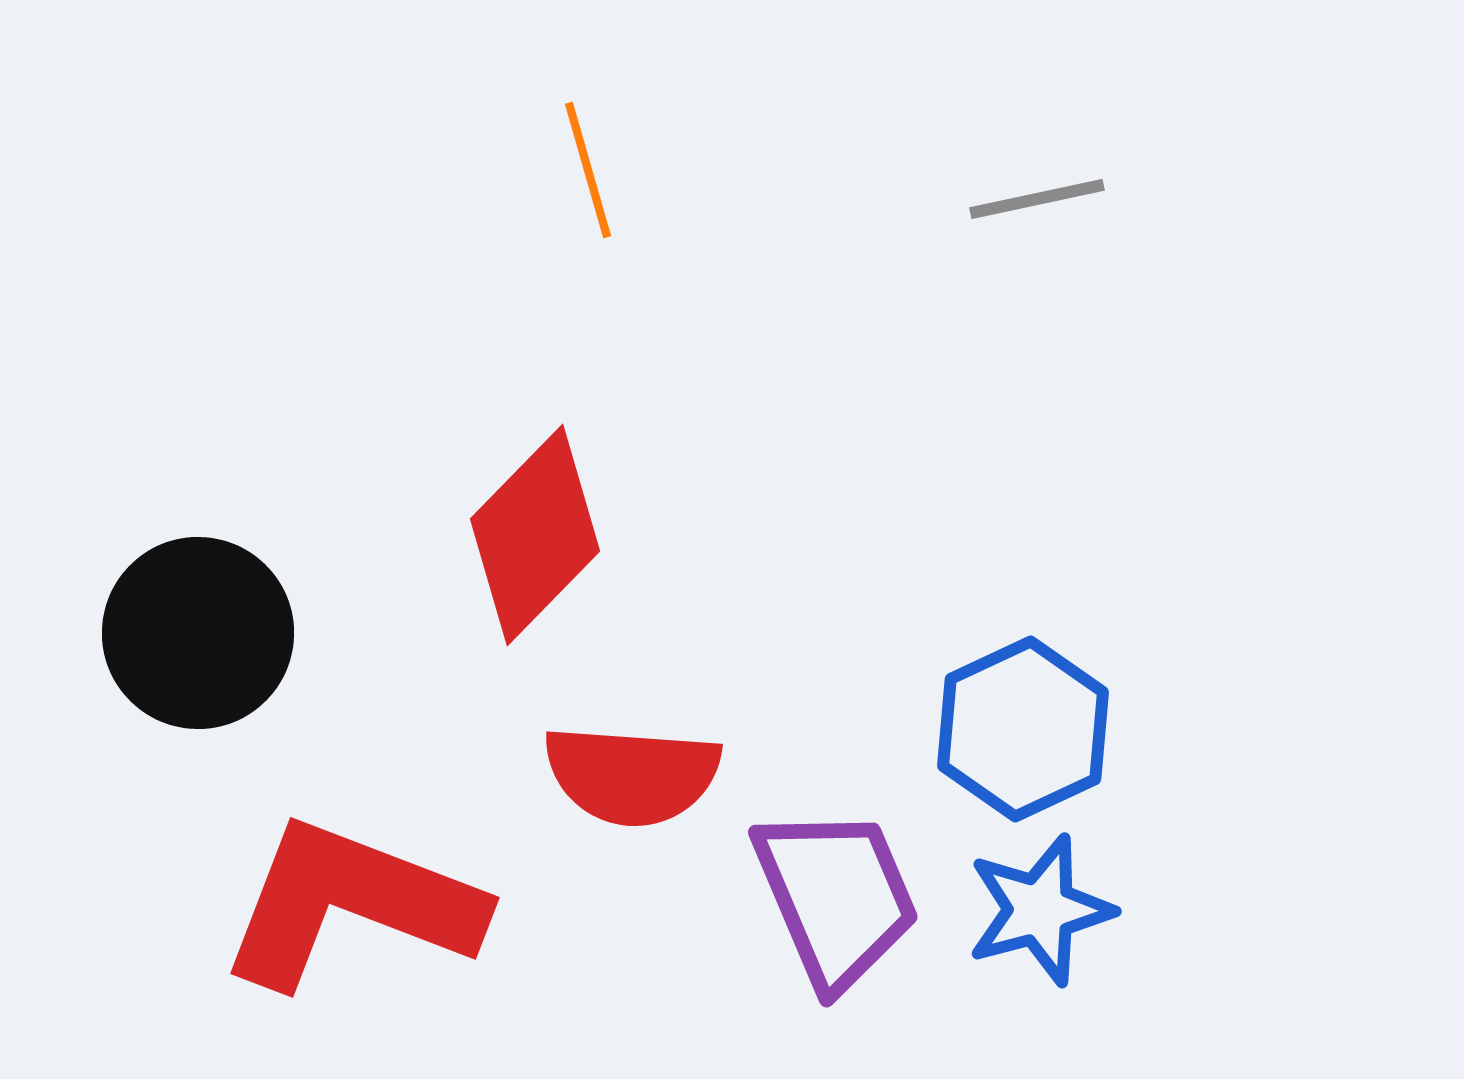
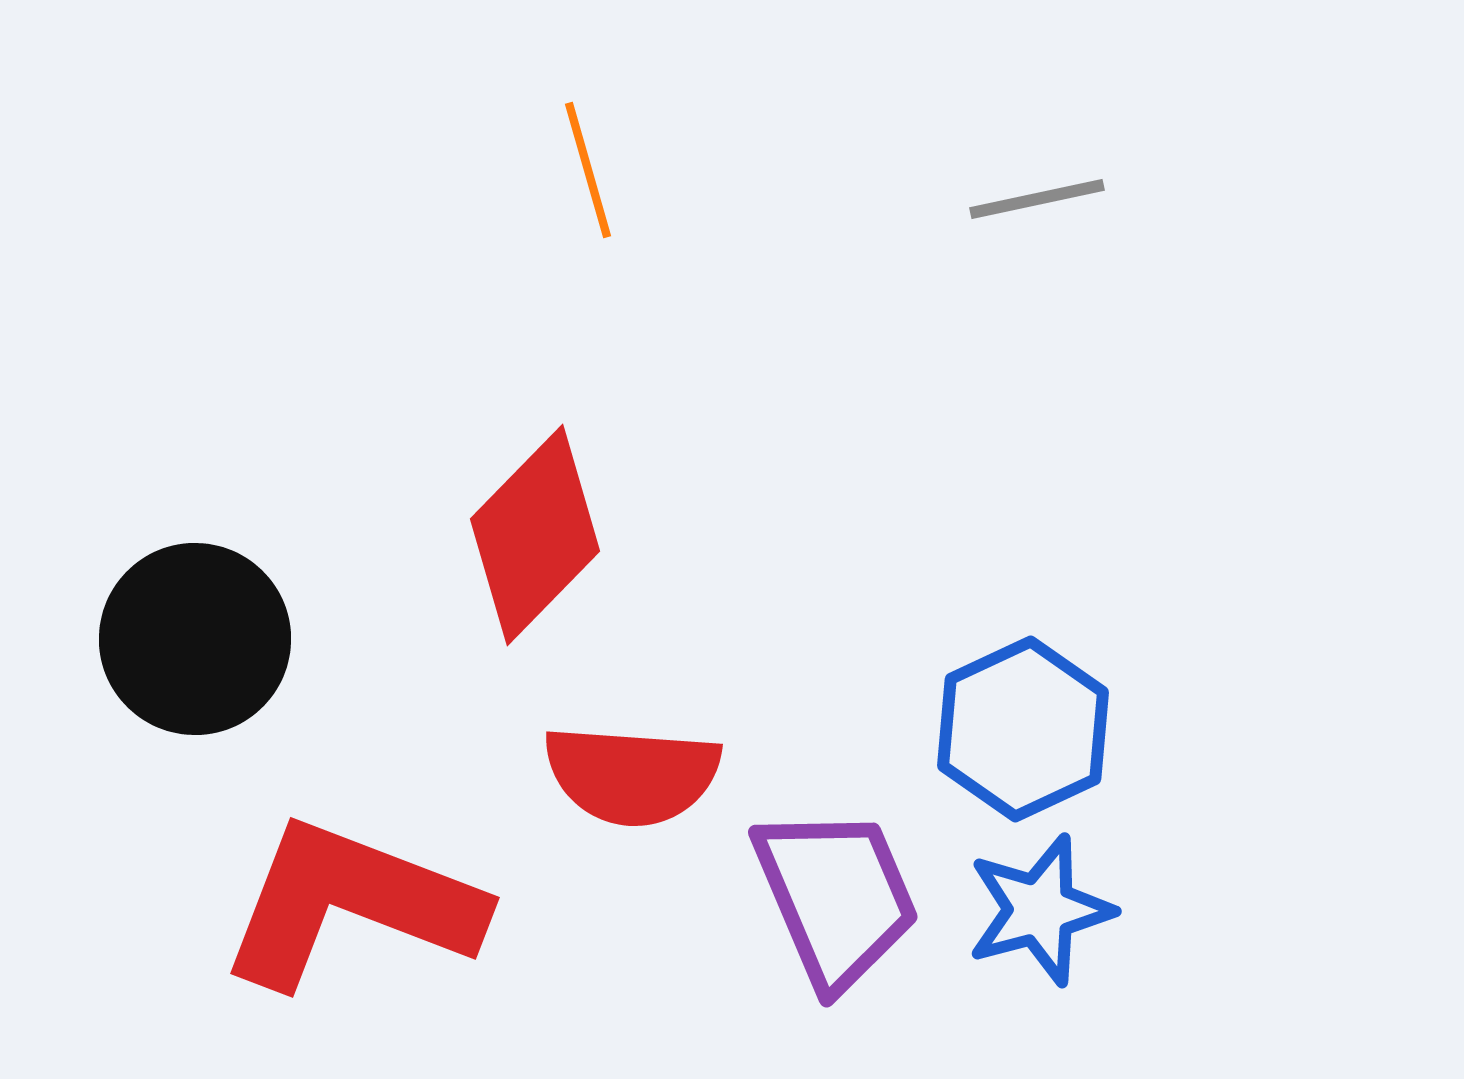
black circle: moved 3 px left, 6 px down
